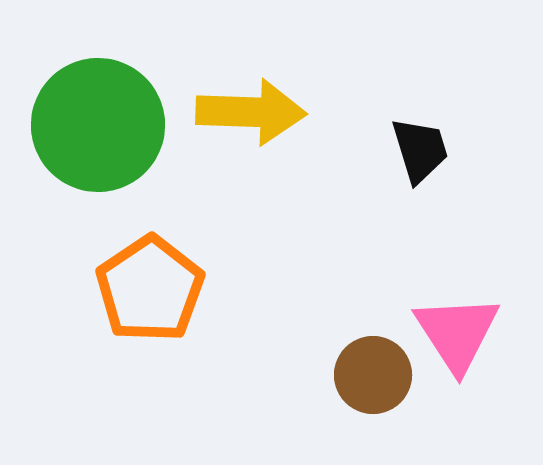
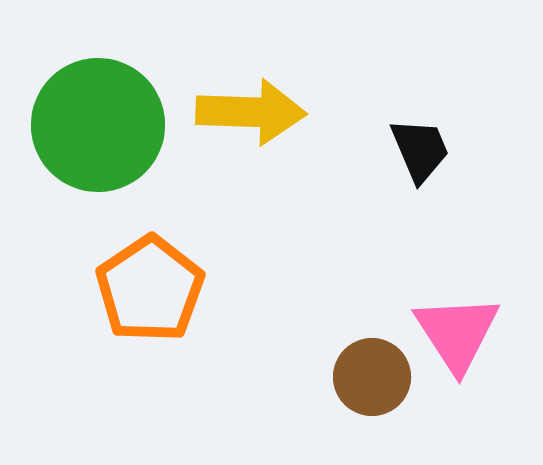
black trapezoid: rotated 6 degrees counterclockwise
brown circle: moved 1 px left, 2 px down
